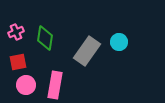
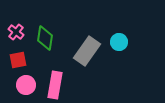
pink cross: rotated 28 degrees counterclockwise
red square: moved 2 px up
